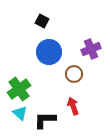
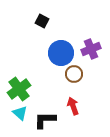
blue circle: moved 12 px right, 1 px down
